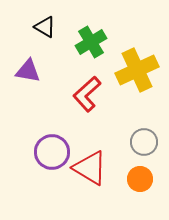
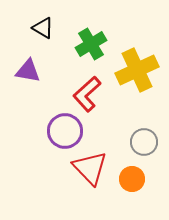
black triangle: moved 2 px left, 1 px down
green cross: moved 2 px down
purple circle: moved 13 px right, 21 px up
red triangle: rotated 15 degrees clockwise
orange circle: moved 8 px left
